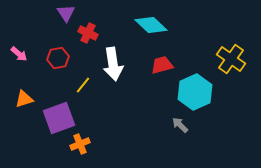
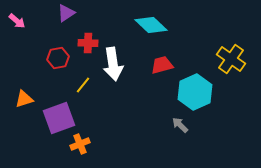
purple triangle: rotated 30 degrees clockwise
red cross: moved 10 px down; rotated 24 degrees counterclockwise
pink arrow: moved 2 px left, 33 px up
